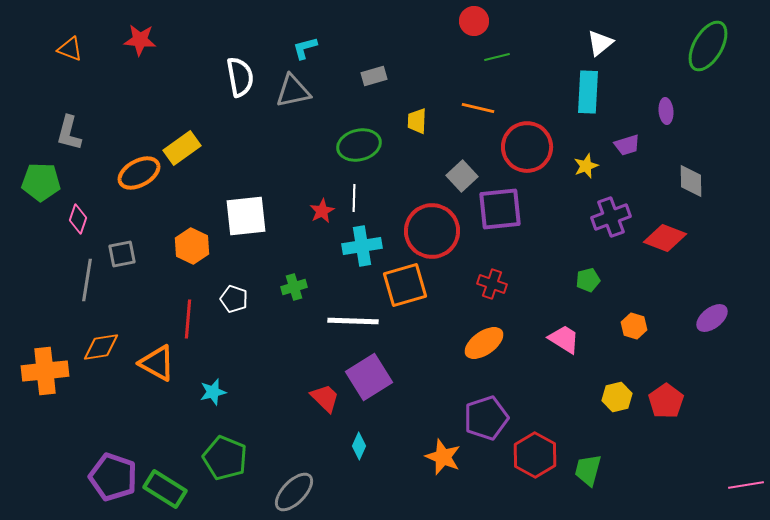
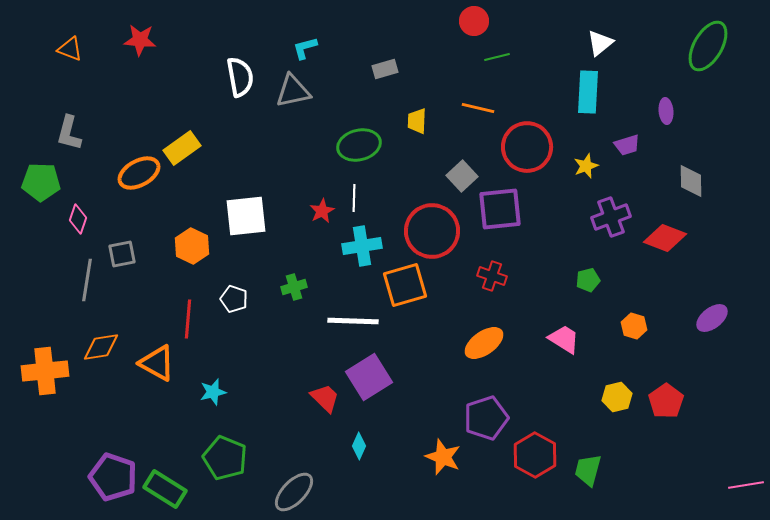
gray rectangle at (374, 76): moved 11 px right, 7 px up
red cross at (492, 284): moved 8 px up
